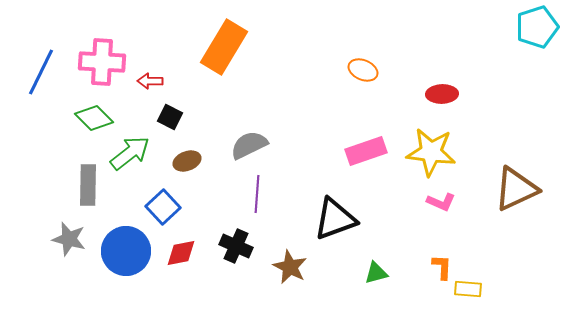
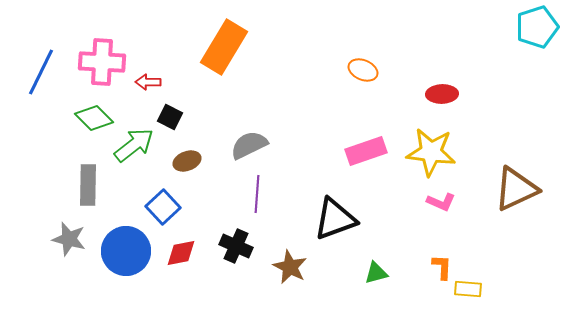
red arrow: moved 2 px left, 1 px down
green arrow: moved 4 px right, 8 px up
